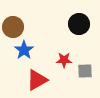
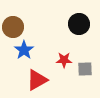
gray square: moved 2 px up
